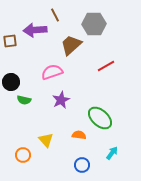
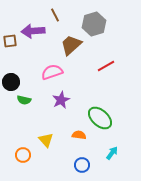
gray hexagon: rotated 15 degrees counterclockwise
purple arrow: moved 2 px left, 1 px down
